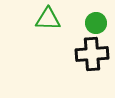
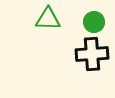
green circle: moved 2 px left, 1 px up
